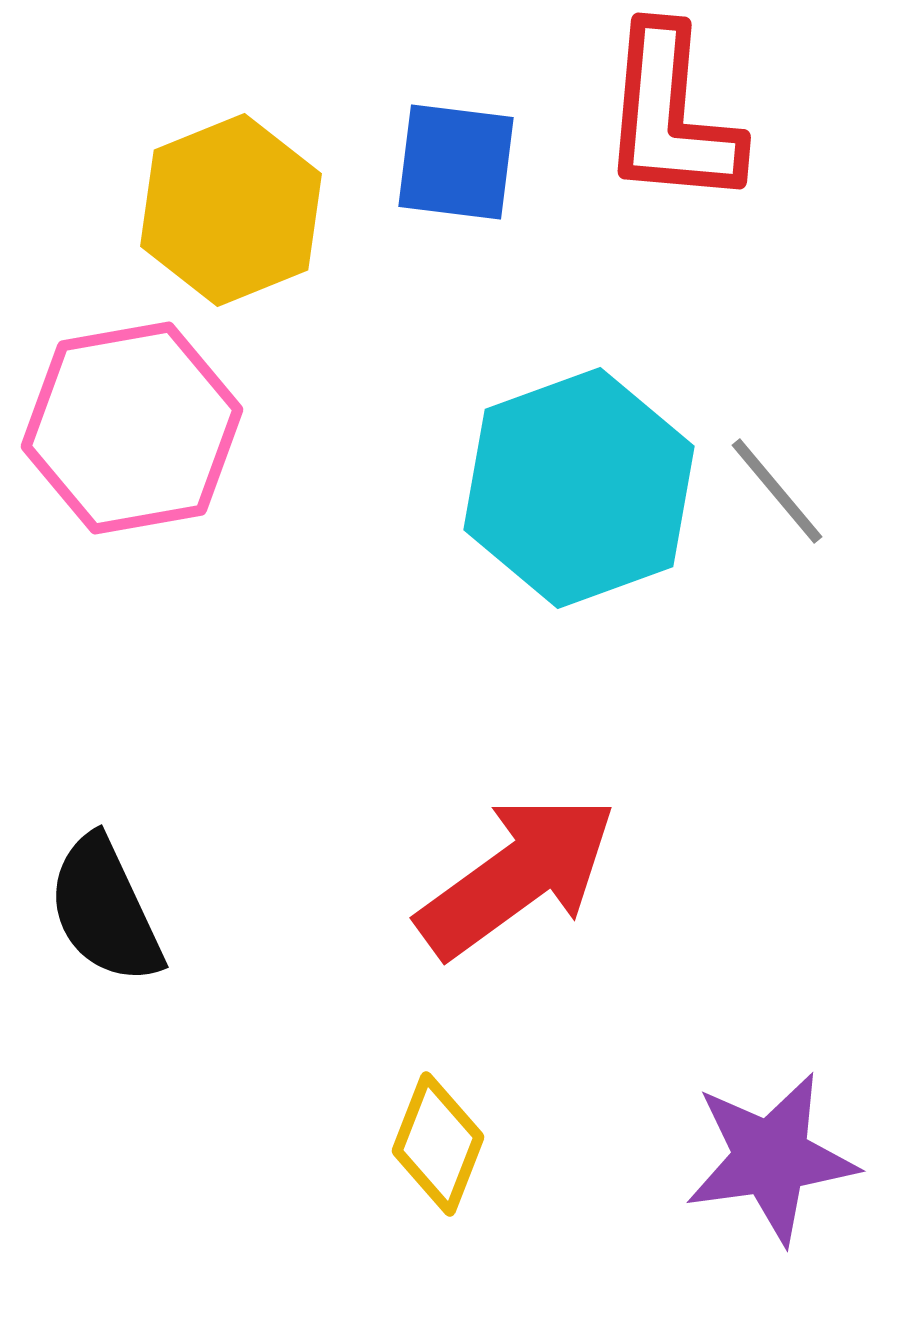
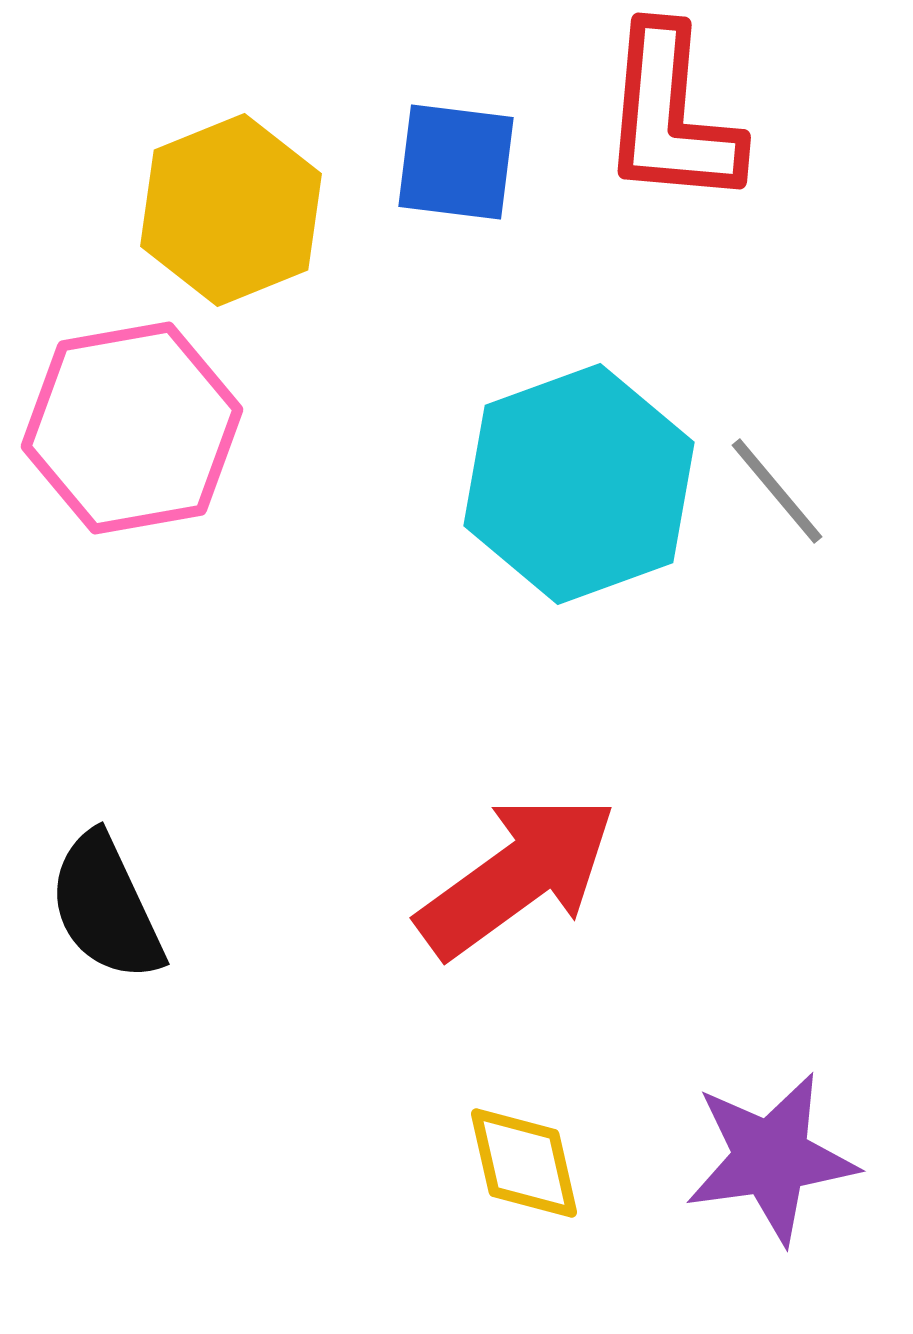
cyan hexagon: moved 4 px up
black semicircle: moved 1 px right, 3 px up
yellow diamond: moved 86 px right, 19 px down; rotated 34 degrees counterclockwise
